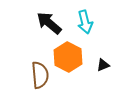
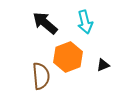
black arrow: moved 4 px left
orange hexagon: rotated 12 degrees clockwise
brown semicircle: moved 1 px right, 1 px down
